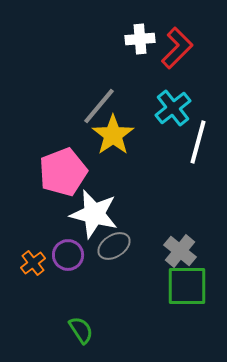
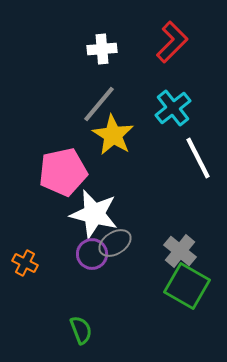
white cross: moved 38 px left, 10 px down
red L-shape: moved 5 px left, 6 px up
gray line: moved 2 px up
yellow star: rotated 6 degrees counterclockwise
white line: moved 16 px down; rotated 42 degrees counterclockwise
pink pentagon: rotated 9 degrees clockwise
gray ellipse: moved 1 px right, 3 px up
purple circle: moved 24 px right, 1 px up
orange cross: moved 8 px left; rotated 25 degrees counterclockwise
green square: rotated 30 degrees clockwise
green semicircle: rotated 12 degrees clockwise
